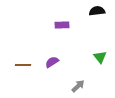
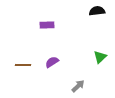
purple rectangle: moved 15 px left
green triangle: rotated 24 degrees clockwise
